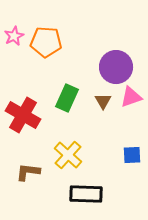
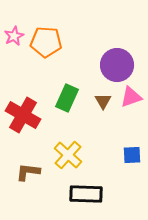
purple circle: moved 1 px right, 2 px up
